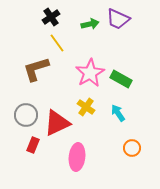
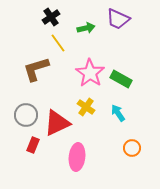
green arrow: moved 4 px left, 4 px down
yellow line: moved 1 px right
pink star: rotated 8 degrees counterclockwise
